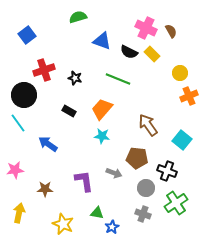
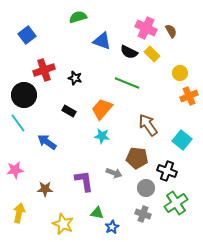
green line: moved 9 px right, 4 px down
blue arrow: moved 1 px left, 2 px up
